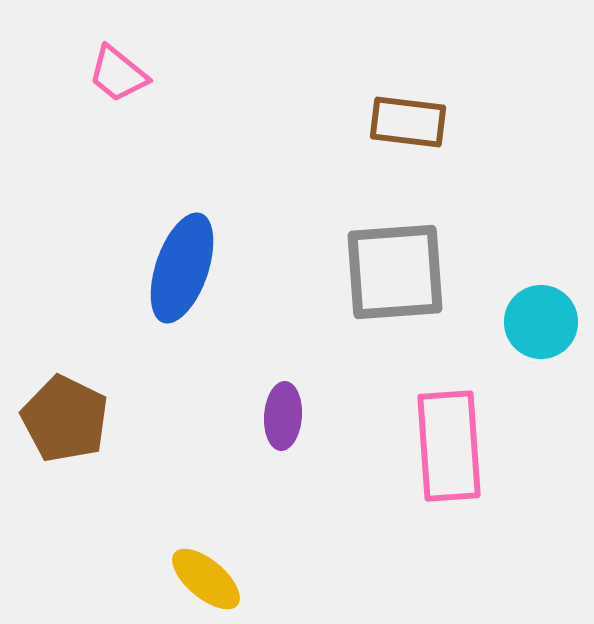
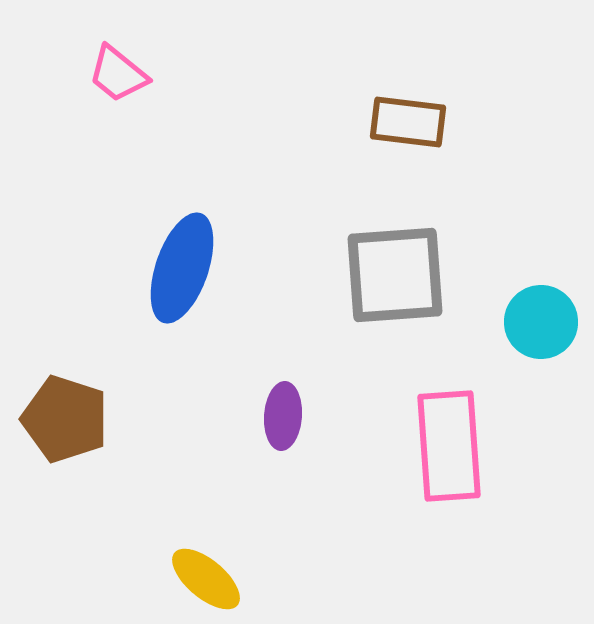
gray square: moved 3 px down
brown pentagon: rotated 8 degrees counterclockwise
